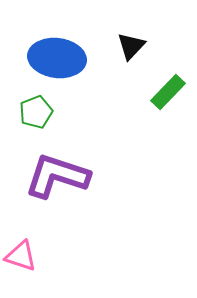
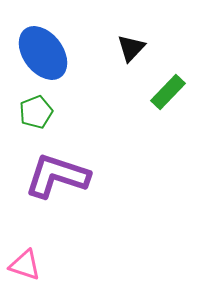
black triangle: moved 2 px down
blue ellipse: moved 14 px left, 5 px up; rotated 46 degrees clockwise
pink triangle: moved 4 px right, 9 px down
